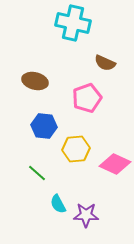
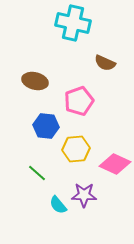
pink pentagon: moved 8 px left, 3 px down
blue hexagon: moved 2 px right
cyan semicircle: moved 1 px down; rotated 12 degrees counterclockwise
purple star: moved 2 px left, 20 px up
